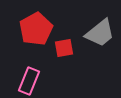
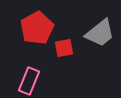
red pentagon: moved 1 px right, 1 px up
